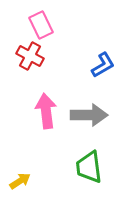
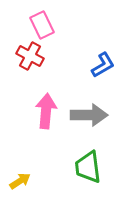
pink rectangle: moved 1 px right
pink arrow: rotated 12 degrees clockwise
green trapezoid: moved 1 px left
